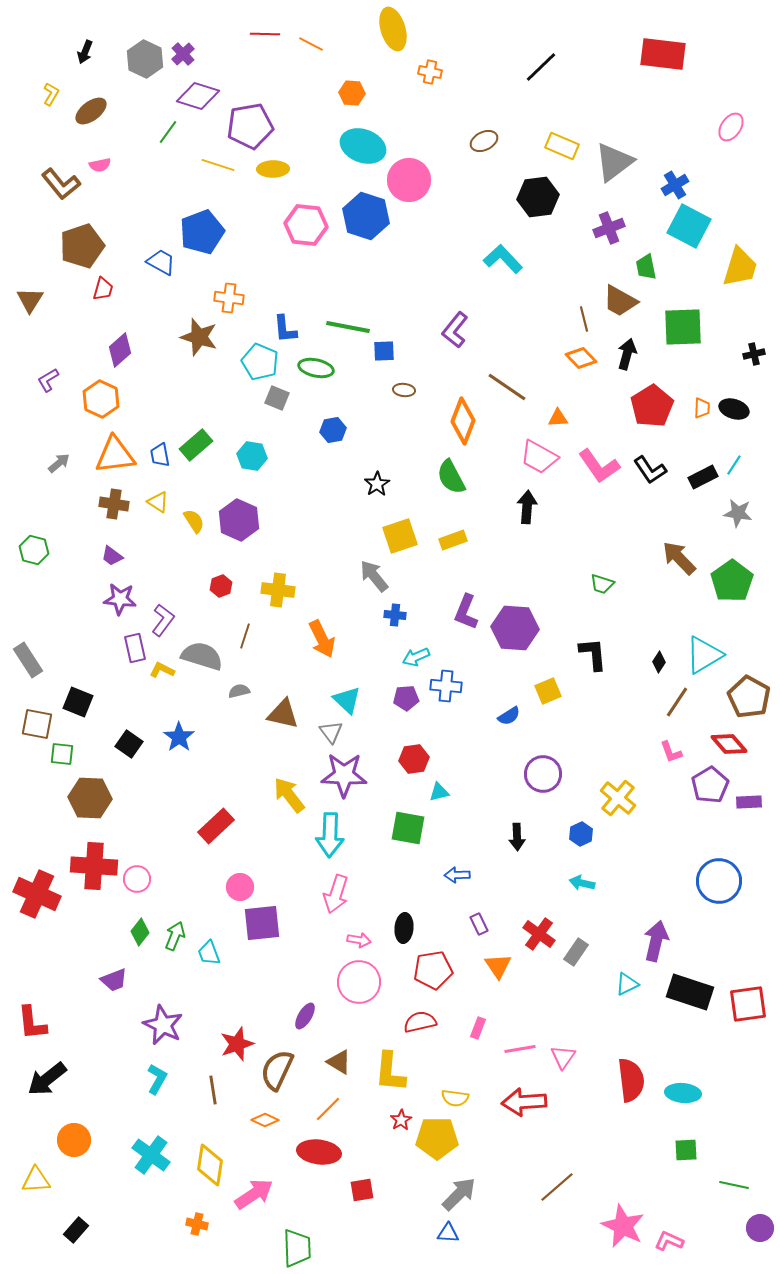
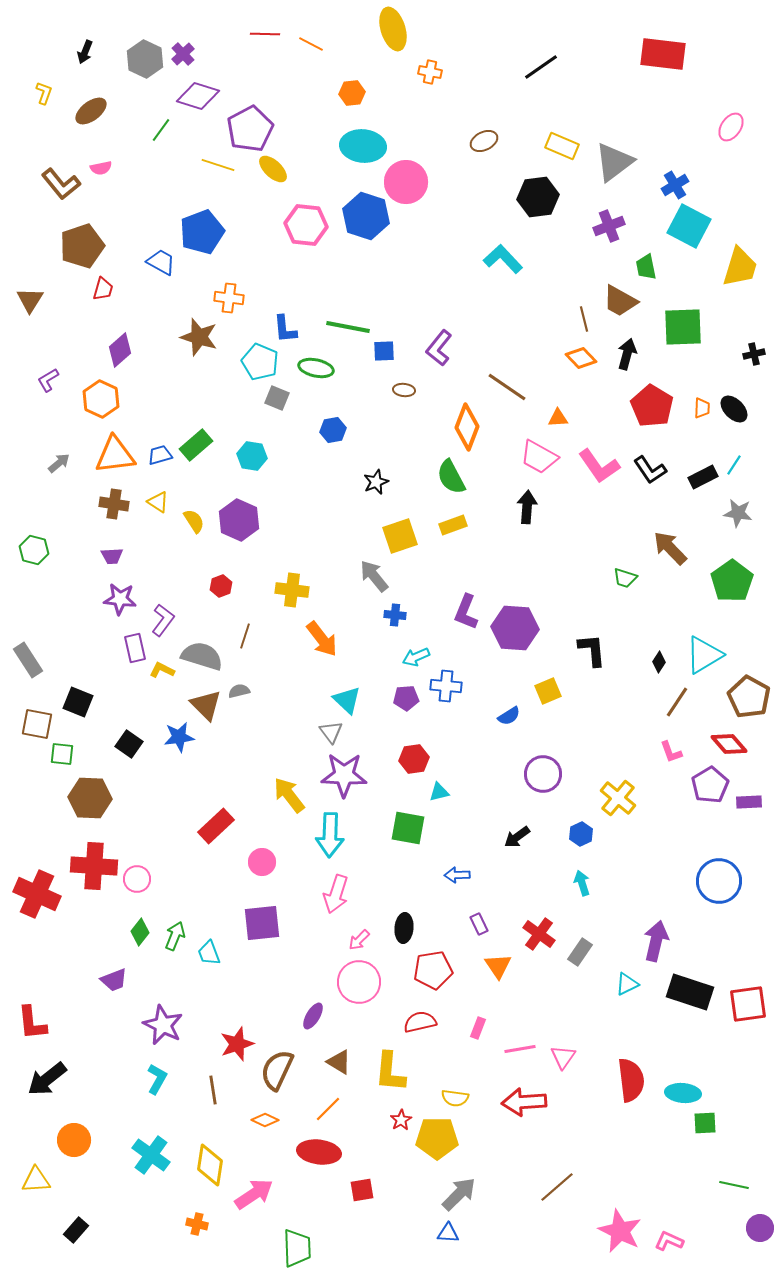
black line at (541, 67): rotated 9 degrees clockwise
orange hexagon at (352, 93): rotated 10 degrees counterclockwise
yellow L-shape at (51, 94): moved 7 px left, 1 px up; rotated 10 degrees counterclockwise
purple pentagon at (250, 126): moved 3 px down; rotated 18 degrees counterclockwise
green line at (168, 132): moved 7 px left, 2 px up
cyan ellipse at (363, 146): rotated 15 degrees counterclockwise
pink semicircle at (100, 165): moved 1 px right, 3 px down
yellow ellipse at (273, 169): rotated 44 degrees clockwise
pink circle at (409, 180): moved 3 px left, 2 px down
purple cross at (609, 228): moved 2 px up
purple L-shape at (455, 330): moved 16 px left, 18 px down
red pentagon at (652, 406): rotated 9 degrees counterclockwise
black ellipse at (734, 409): rotated 28 degrees clockwise
orange diamond at (463, 421): moved 4 px right, 6 px down
blue trapezoid at (160, 455): rotated 85 degrees clockwise
black star at (377, 484): moved 1 px left, 2 px up; rotated 10 degrees clockwise
yellow rectangle at (453, 540): moved 15 px up
purple trapezoid at (112, 556): rotated 40 degrees counterclockwise
brown arrow at (679, 558): moved 9 px left, 10 px up
green trapezoid at (602, 584): moved 23 px right, 6 px up
yellow cross at (278, 590): moved 14 px right
orange arrow at (322, 639): rotated 12 degrees counterclockwise
black L-shape at (593, 654): moved 1 px left, 4 px up
brown triangle at (283, 714): moved 77 px left, 9 px up; rotated 32 degrees clockwise
blue star at (179, 737): rotated 28 degrees clockwise
black arrow at (517, 837): rotated 56 degrees clockwise
cyan arrow at (582, 883): rotated 60 degrees clockwise
pink circle at (240, 887): moved 22 px right, 25 px up
pink arrow at (359, 940): rotated 125 degrees clockwise
gray rectangle at (576, 952): moved 4 px right
purple ellipse at (305, 1016): moved 8 px right
green square at (686, 1150): moved 19 px right, 27 px up
pink star at (623, 1226): moved 3 px left, 5 px down
